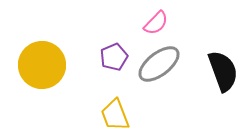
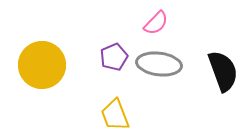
gray ellipse: rotated 45 degrees clockwise
